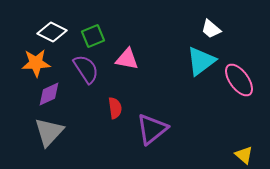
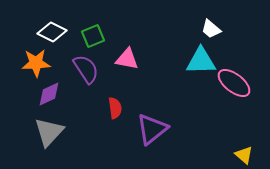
cyan triangle: rotated 36 degrees clockwise
pink ellipse: moved 5 px left, 3 px down; rotated 16 degrees counterclockwise
